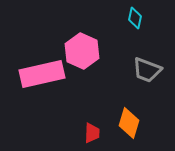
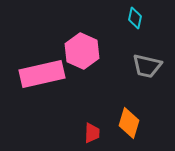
gray trapezoid: moved 4 px up; rotated 8 degrees counterclockwise
